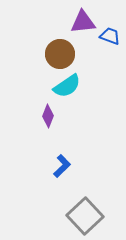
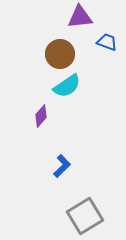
purple triangle: moved 3 px left, 5 px up
blue trapezoid: moved 3 px left, 6 px down
purple diamond: moved 7 px left; rotated 20 degrees clockwise
gray square: rotated 12 degrees clockwise
